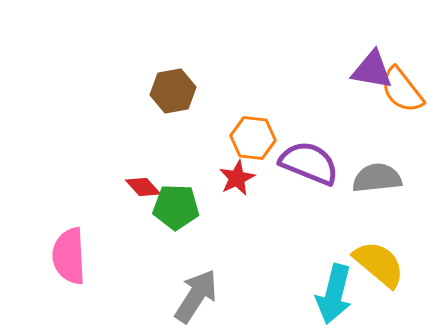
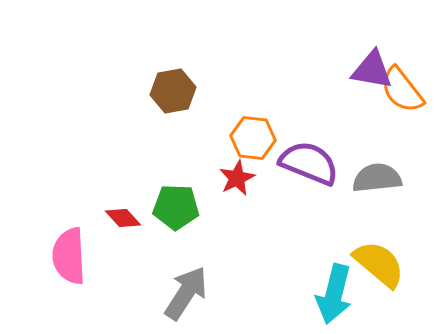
red diamond: moved 20 px left, 31 px down
gray arrow: moved 10 px left, 3 px up
